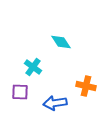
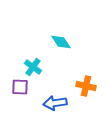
purple square: moved 5 px up
